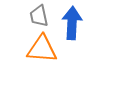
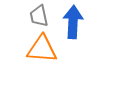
blue arrow: moved 1 px right, 1 px up
